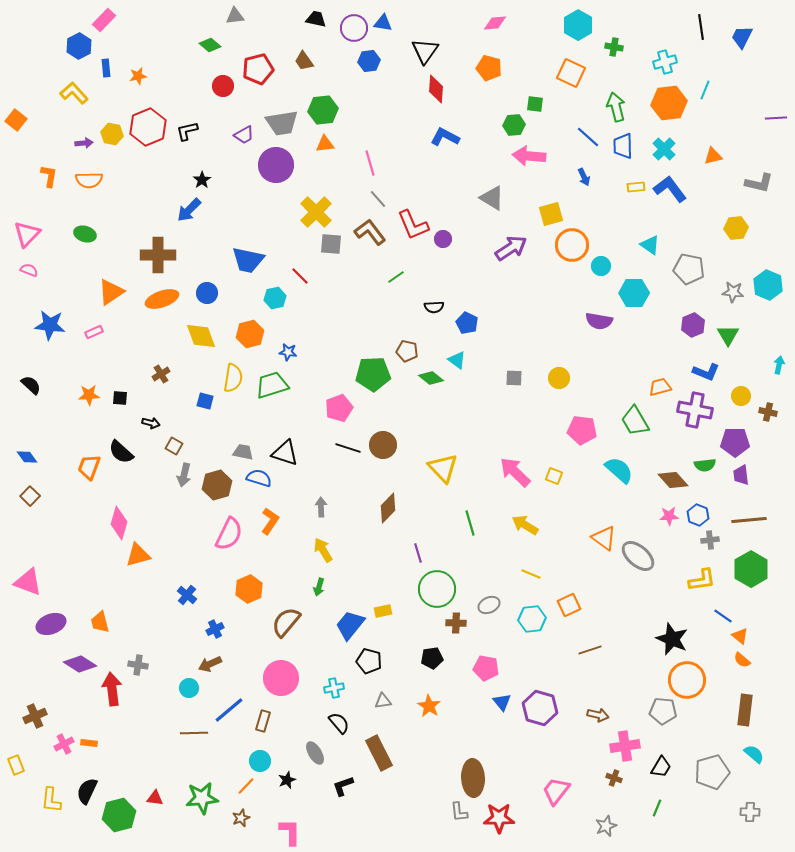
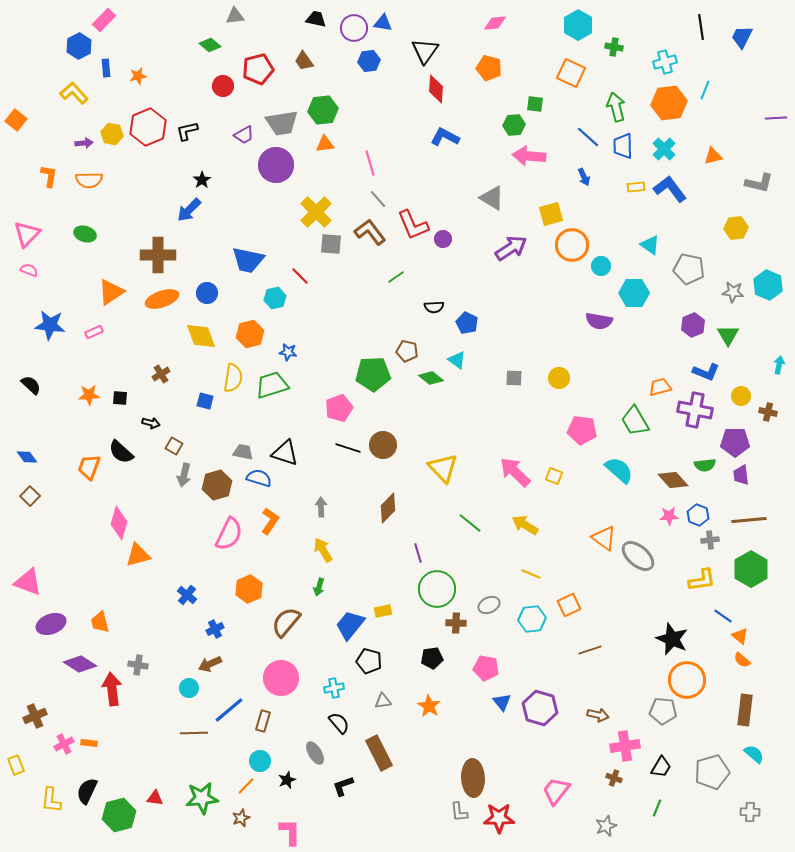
green line at (470, 523): rotated 35 degrees counterclockwise
